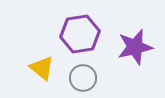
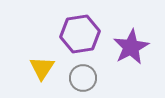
purple star: moved 4 px left; rotated 15 degrees counterclockwise
yellow triangle: rotated 24 degrees clockwise
